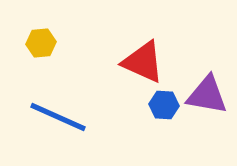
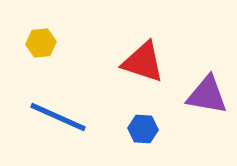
red triangle: rotated 6 degrees counterclockwise
blue hexagon: moved 21 px left, 24 px down
